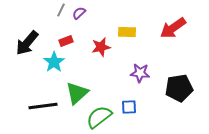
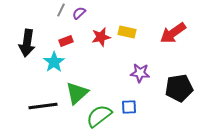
red arrow: moved 5 px down
yellow rectangle: rotated 12 degrees clockwise
black arrow: rotated 32 degrees counterclockwise
red star: moved 10 px up
green semicircle: moved 1 px up
